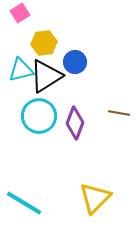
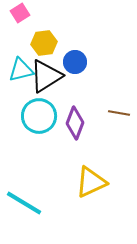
yellow triangle: moved 4 px left, 16 px up; rotated 20 degrees clockwise
